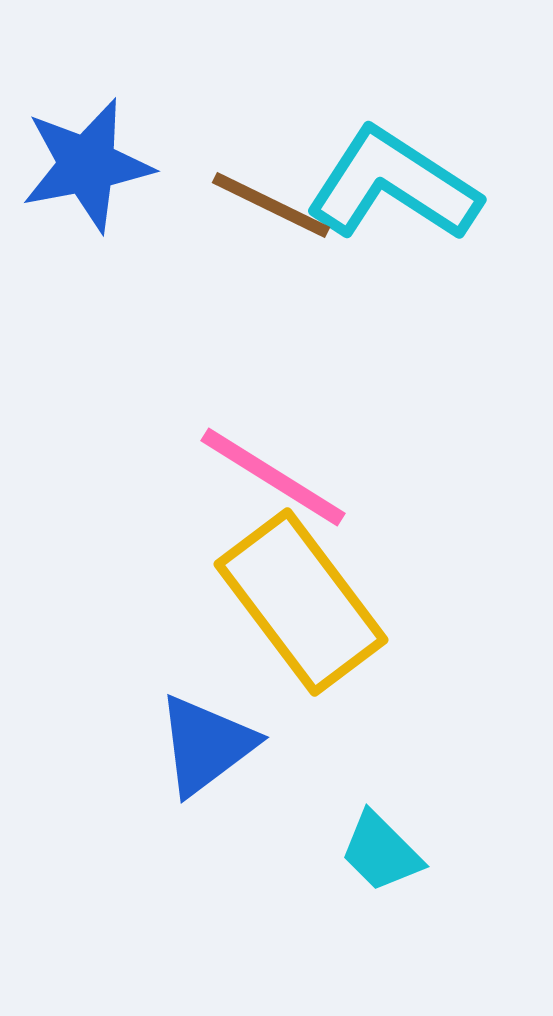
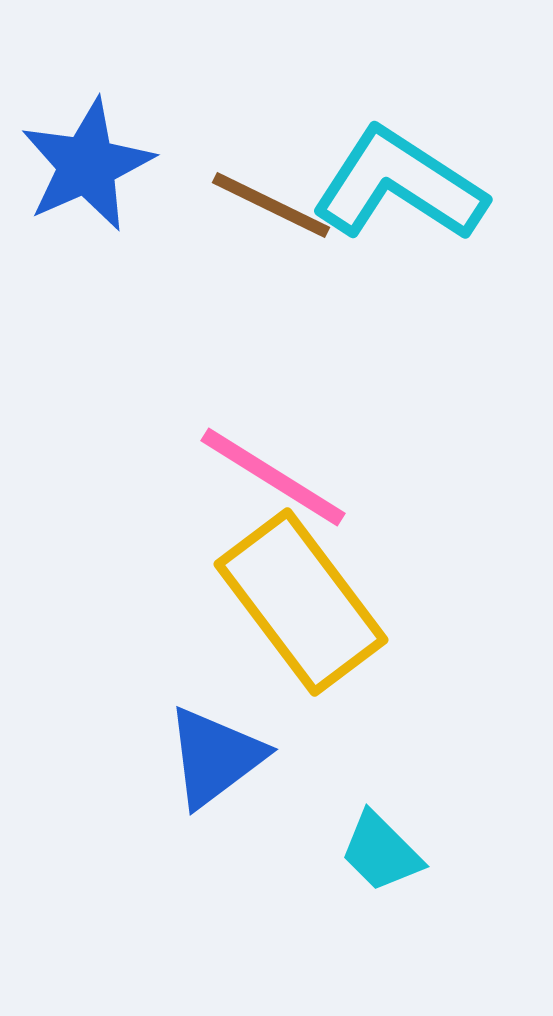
blue star: rotated 13 degrees counterclockwise
cyan L-shape: moved 6 px right
blue triangle: moved 9 px right, 12 px down
